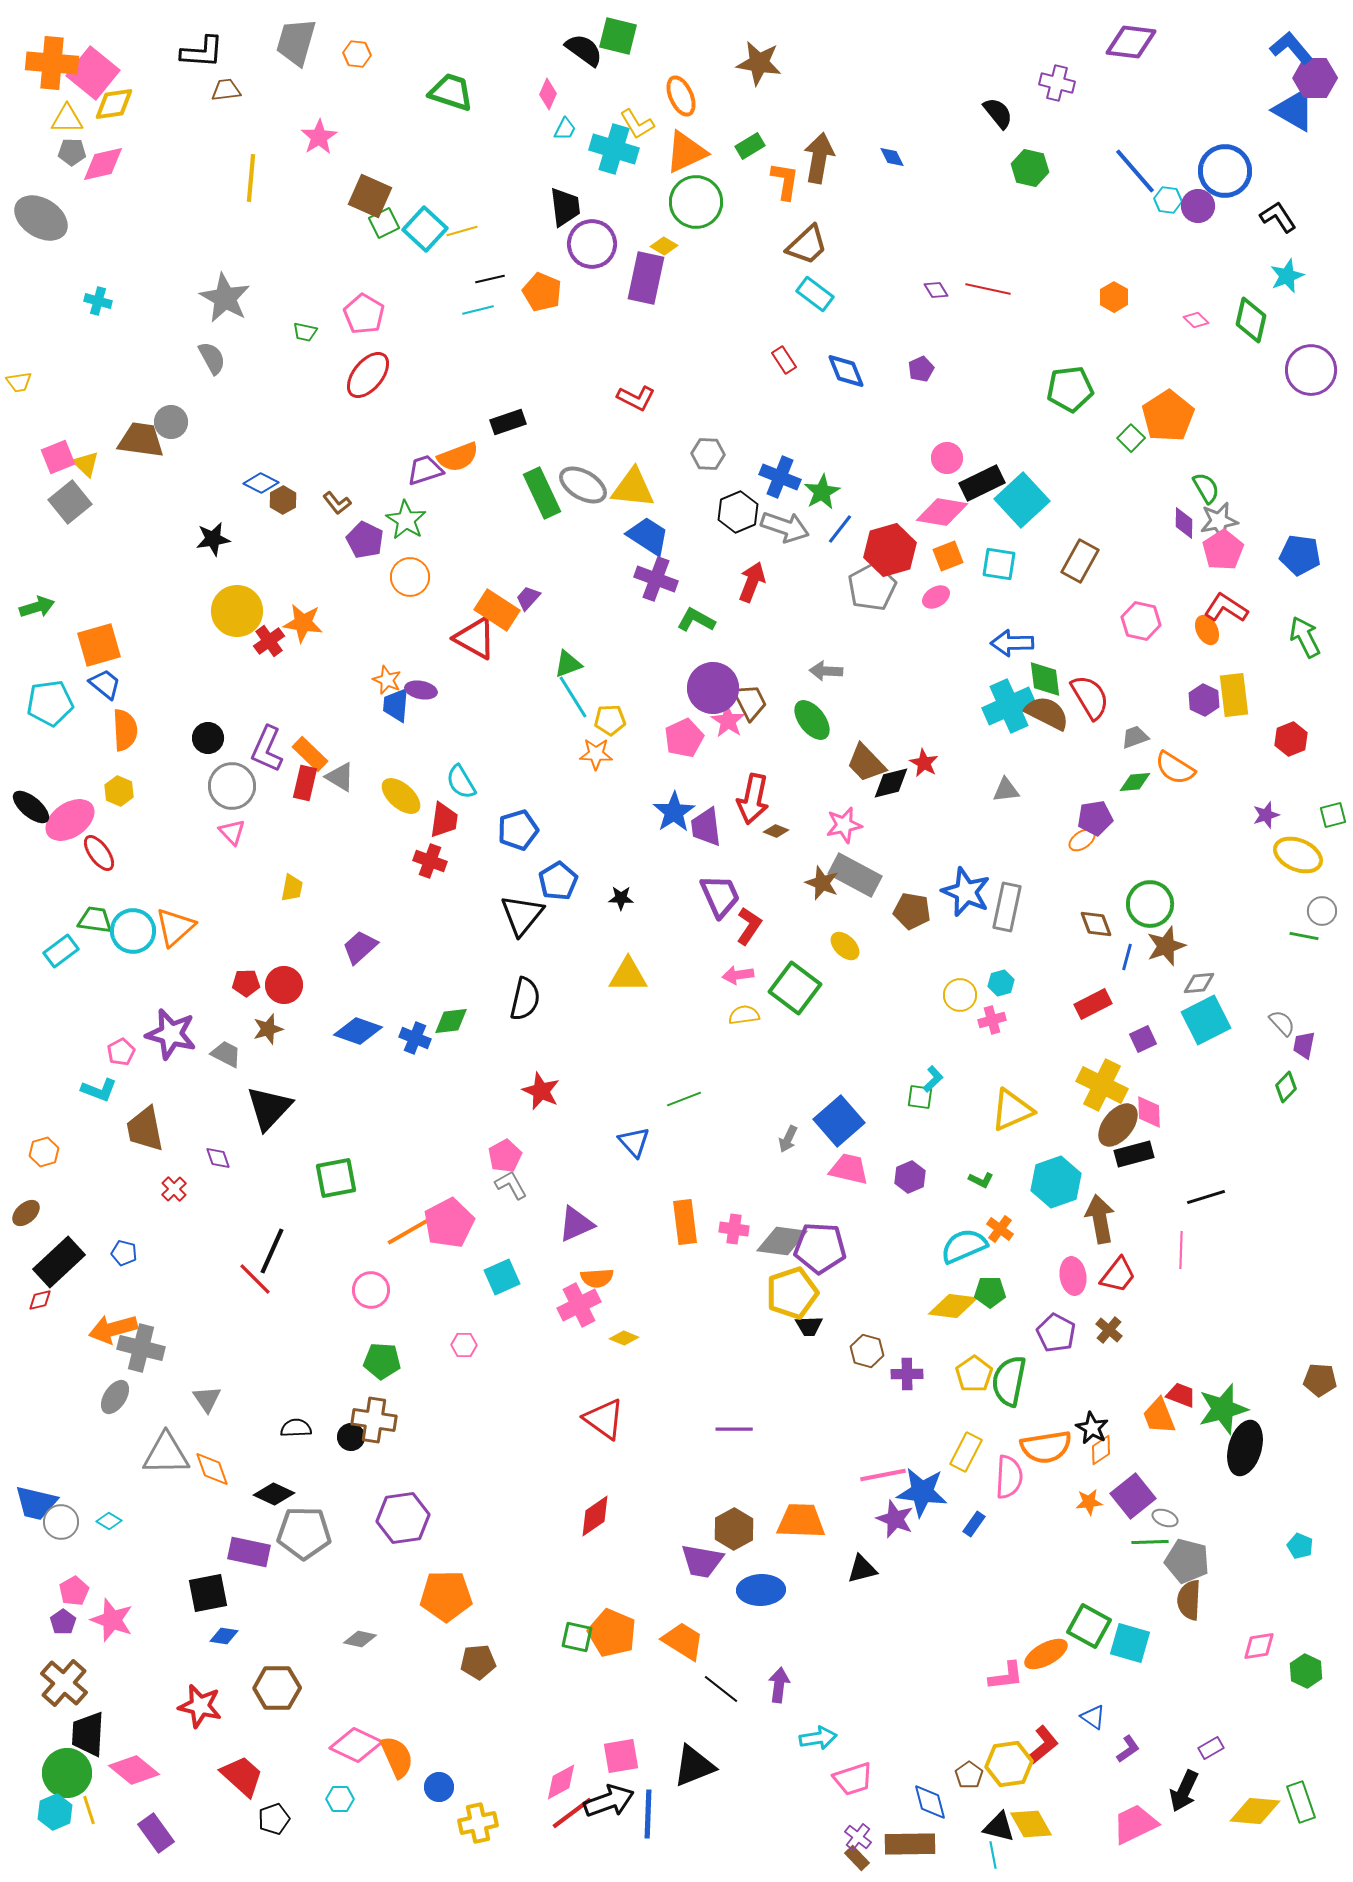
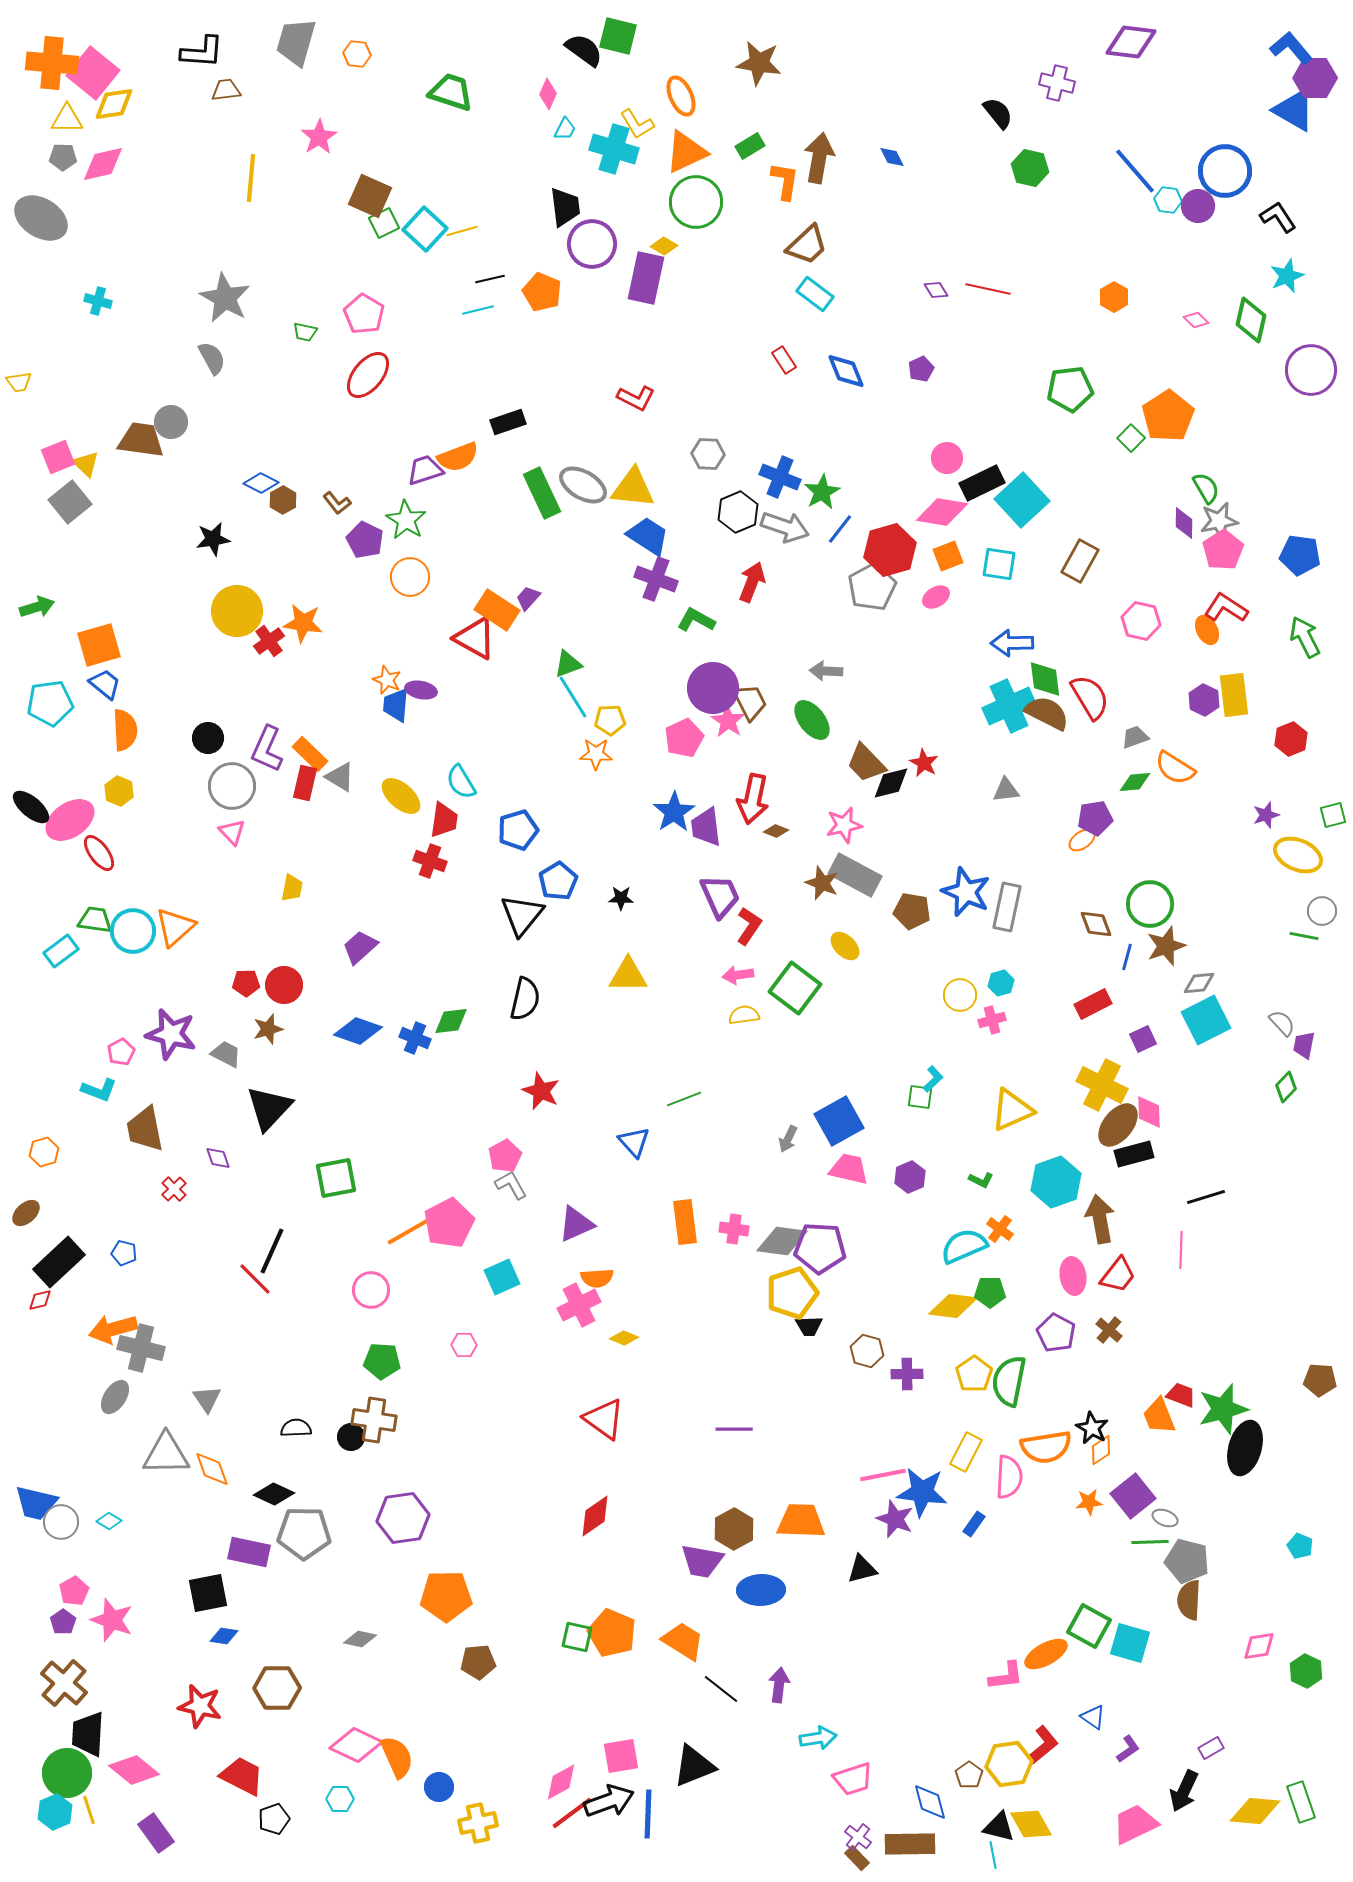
gray pentagon at (72, 152): moved 9 px left, 5 px down
blue square at (839, 1121): rotated 12 degrees clockwise
red trapezoid at (242, 1776): rotated 15 degrees counterclockwise
